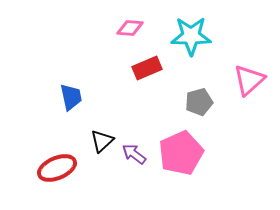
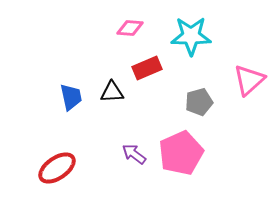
black triangle: moved 10 px right, 49 px up; rotated 40 degrees clockwise
red ellipse: rotated 12 degrees counterclockwise
